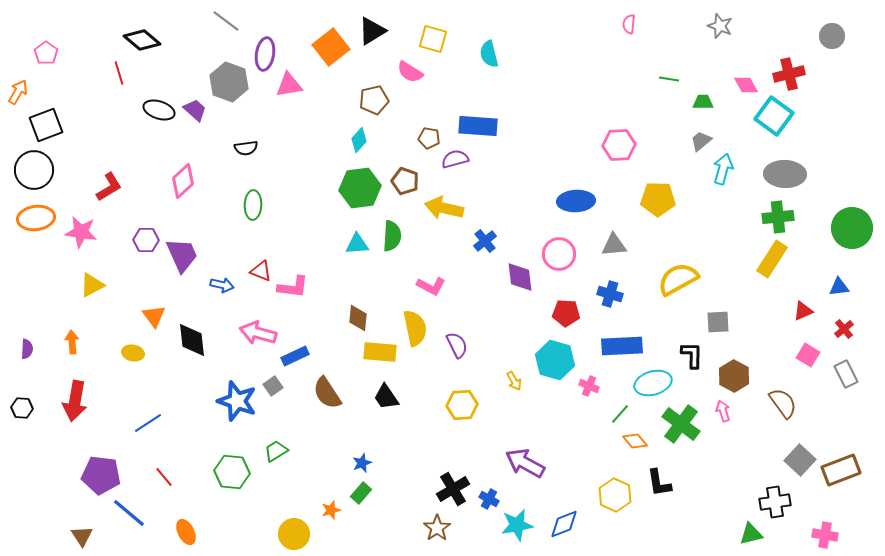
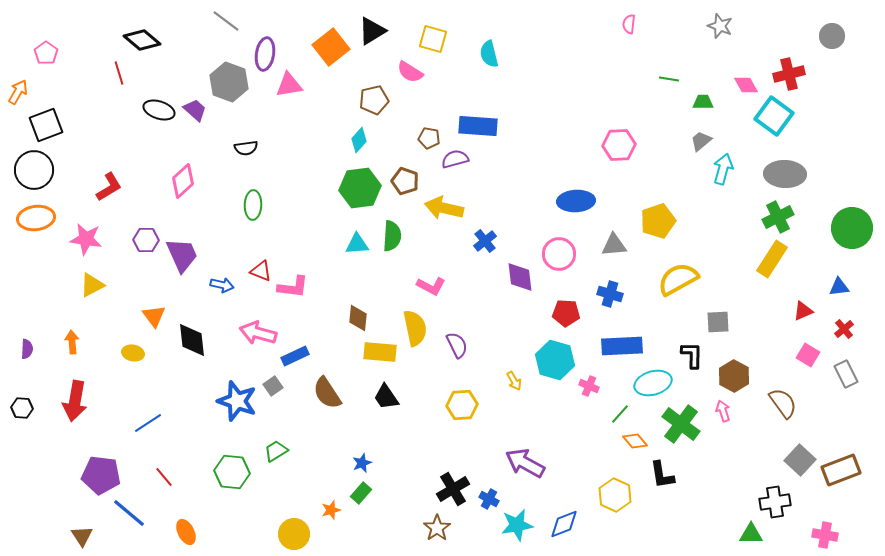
yellow pentagon at (658, 199): moved 22 px down; rotated 20 degrees counterclockwise
green cross at (778, 217): rotated 20 degrees counterclockwise
pink star at (81, 232): moved 5 px right, 7 px down
black L-shape at (659, 483): moved 3 px right, 8 px up
green triangle at (751, 534): rotated 15 degrees clockwise
